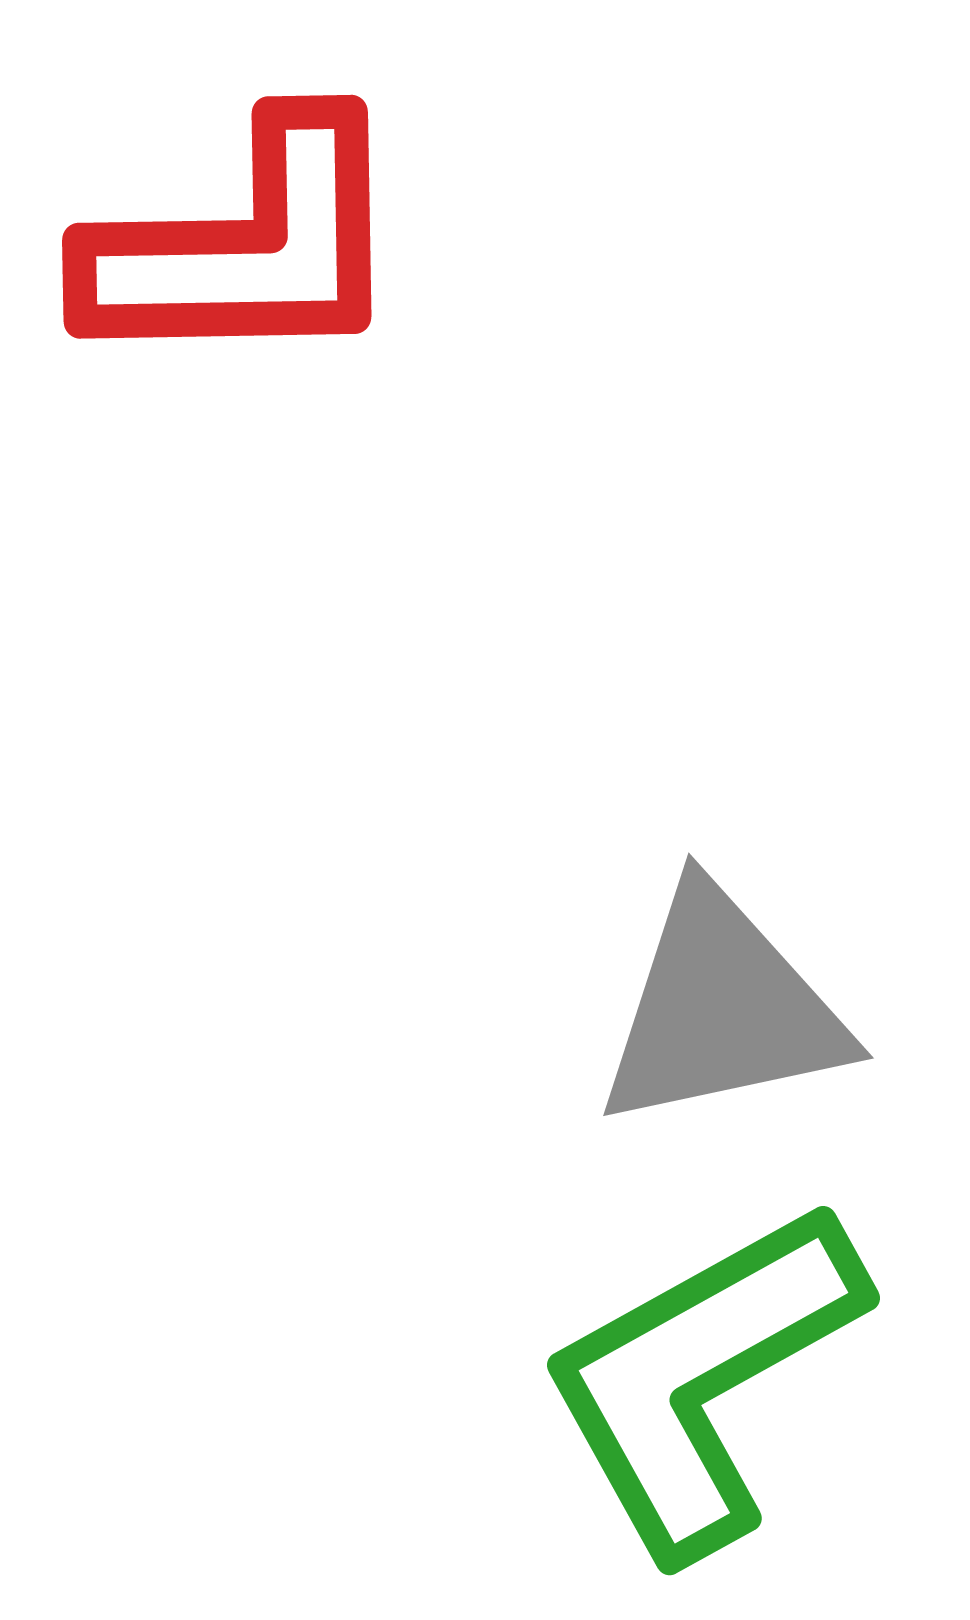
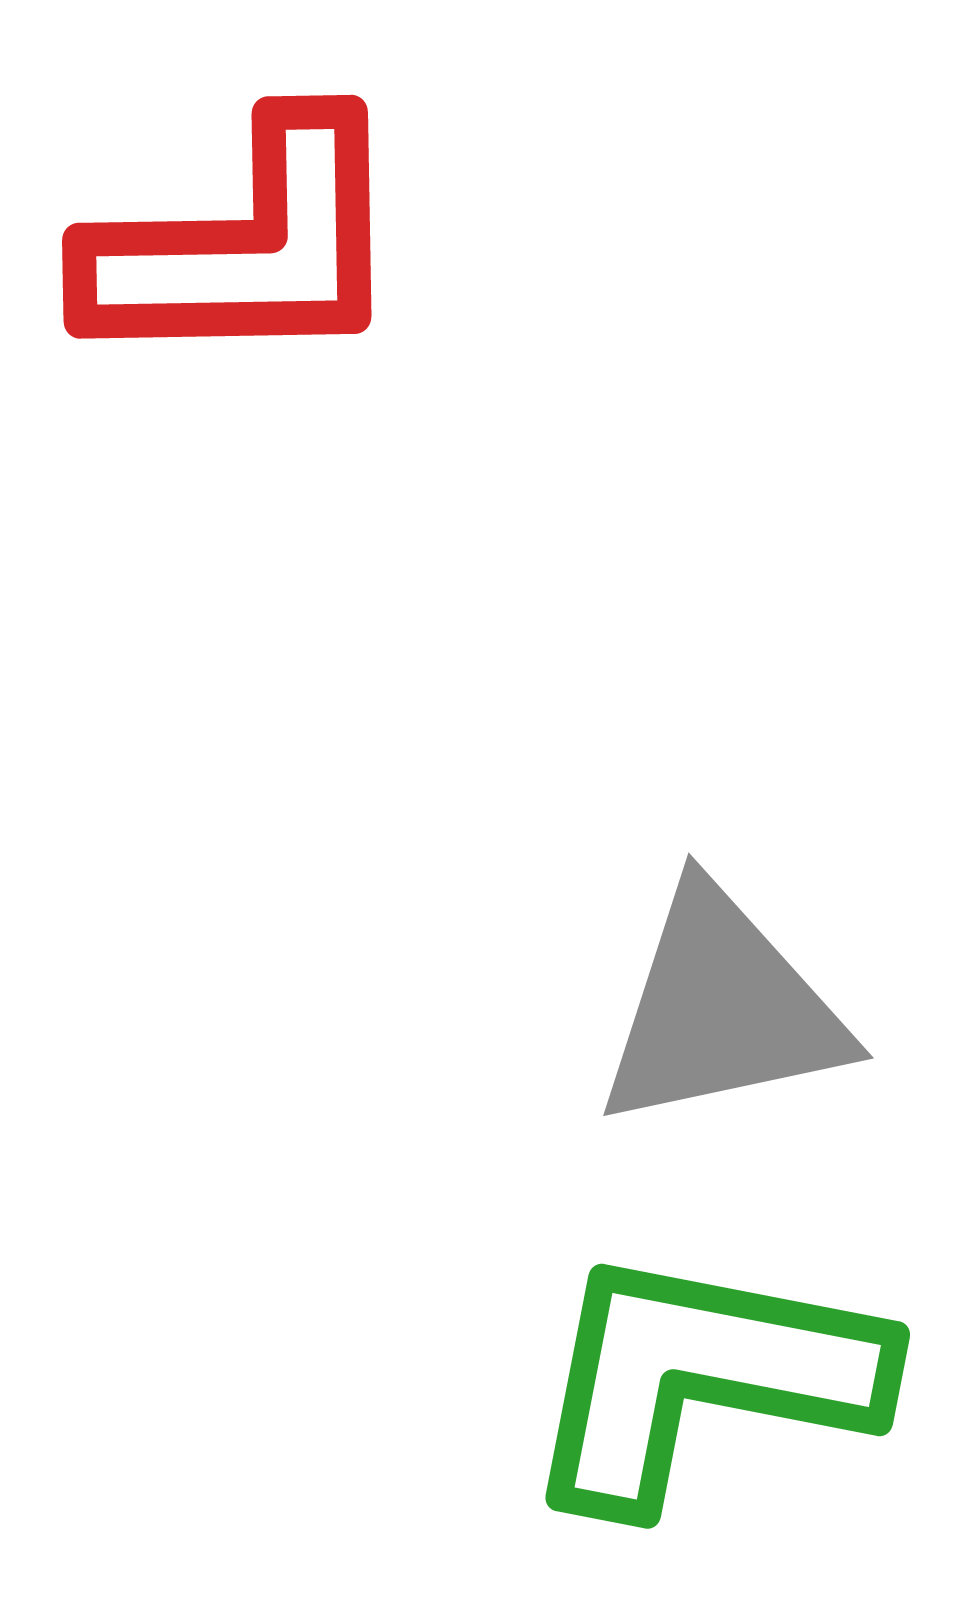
green L-shape: rotated 40 degrees clockwise
